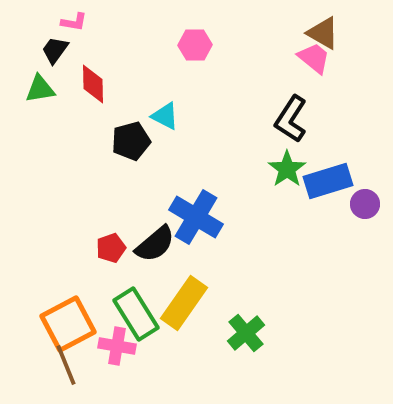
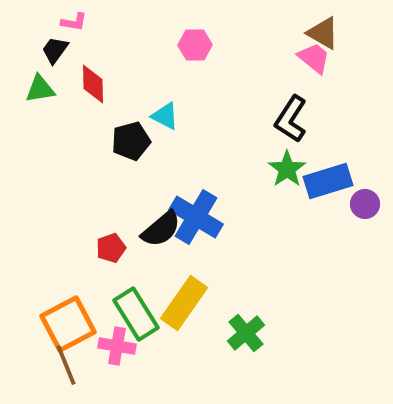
black semicircle: moved 6 px right, 15 px up
